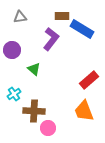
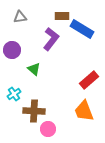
pink circle: moved 1 px down
